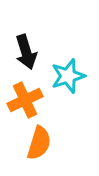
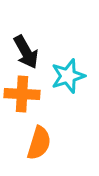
black arrow: rotated 12 degrees counterclockwise
orange cross: moved 3 px left, 6 px up; rotated 28 degrees clockwise
